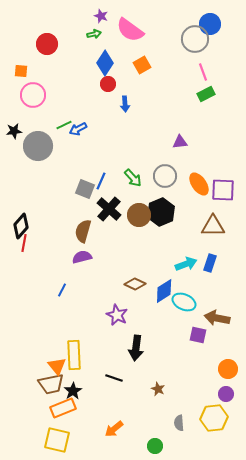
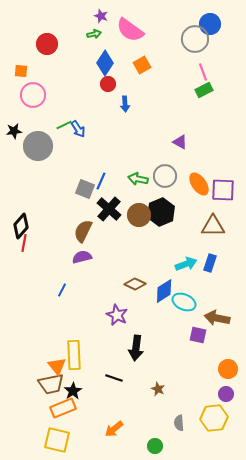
green rectangle at (206, 94): moved 2 px left, 4 px up
blue arrow at (78, 129): rotated 96 degrees counterclockwise
purple triangle at (180, 142): rotated 35 degrees clockwise
green arrow at (133, 178): moved 5 px right, 1 px down; rotated 144 degrees clockwise
brown semicircle at (83, 231): rotated 10 degrees clockwise
